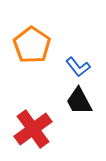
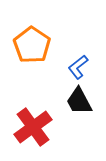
blue L-shape: rotated 90 degrees clockwise
red cross: moved 2 px up
